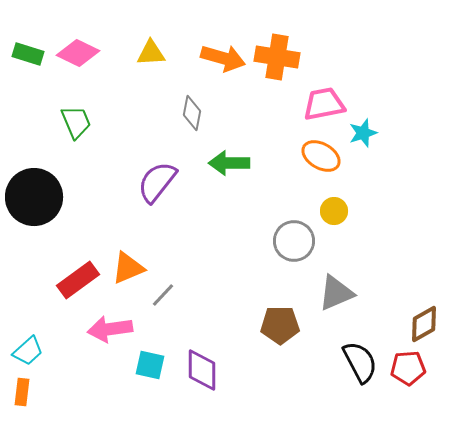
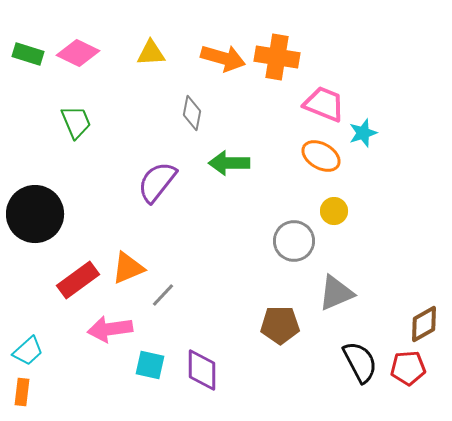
pink trapezoid: rotated 33 degrees clockwise
black circle: moved 1 px right, 17 px down
